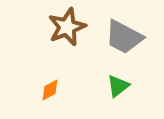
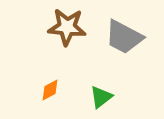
brown star: rotated 27 degrees clockwise
green triangle: moved 17 px left, 11 px down
